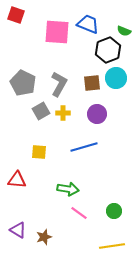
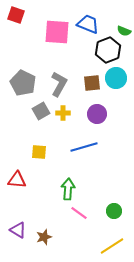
green arrow: rotated 95 degrees counterclockwise
yellow line: rotated 25 degrees counterclockwise
